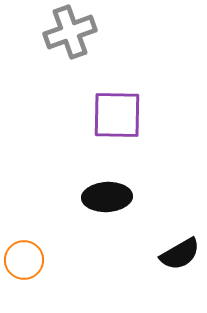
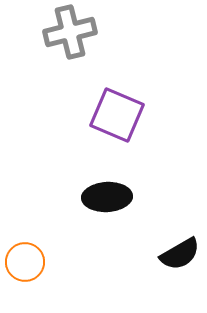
gray cross: rotated 6 degrees clockwise
purple square: rotated 22 degrees clockwise
orange circle: moved 1 px right, 2 px down
